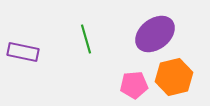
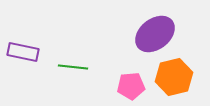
green line: moved 13 px left, 28 px down; rotated 68 degrees counterclockwise
pink pentagon: moved 3 px left, 1 px down
